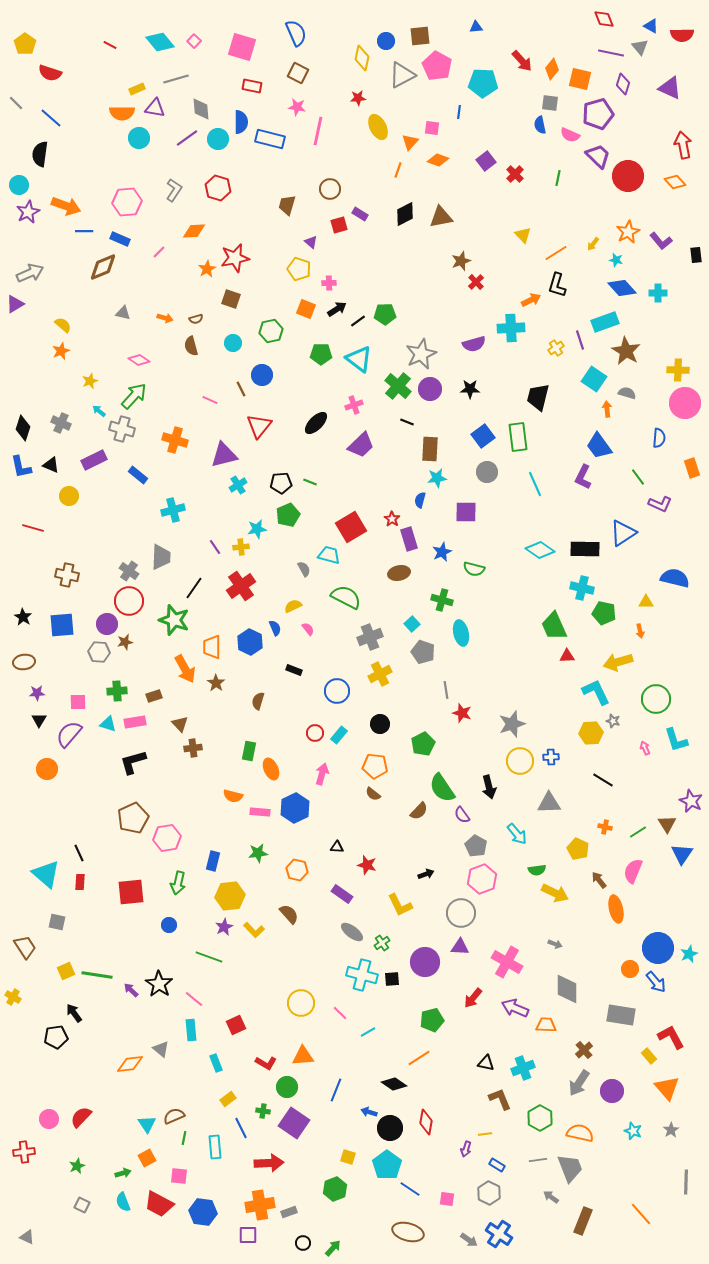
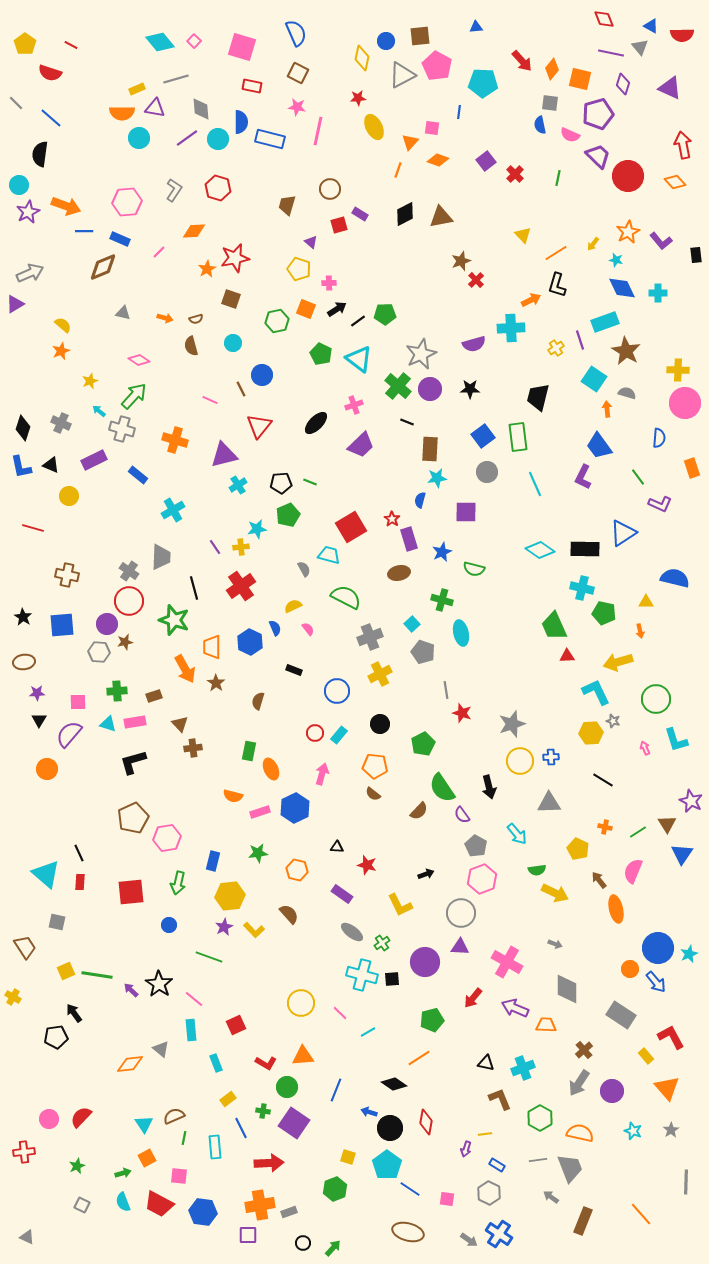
red line at (110, 45): moved 39 px left
yellow ellipse at (378, 127): moved 4 px left
red cross at (476, 282): moved 2 px up
blue diamond at (622, 288): rotated 16 degrees clockwise
green hexagon at (271, 331): moved 6 px right, 10 px up
green pentagon at (321, 354): rotated 25 degrees clockwise
cyan cross at (173, 510): rotated 15 degrees counterclockwise
black line at (194, 588): rotated 50 degrees counterclockwise
pink rectangle at (260, 812): rotated 24 degrees counterclockwise
gray rectangle at (621, 1015): rotated 24 degrees clockwise
yellow rectangle at (649, 1056): moved 3 px left
cyan triangle at (147, 1124): moved 3 px left
